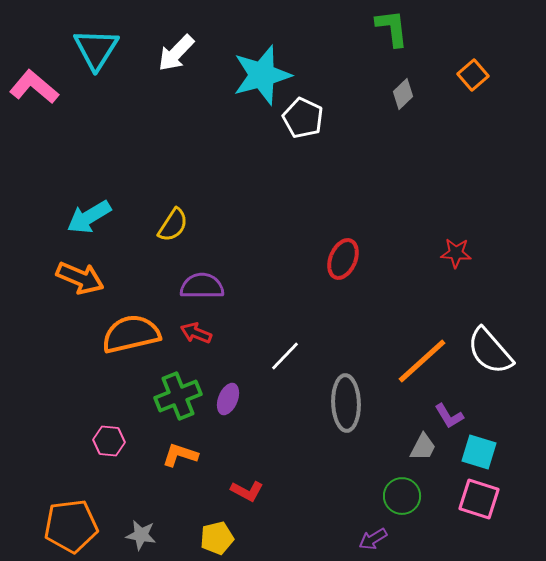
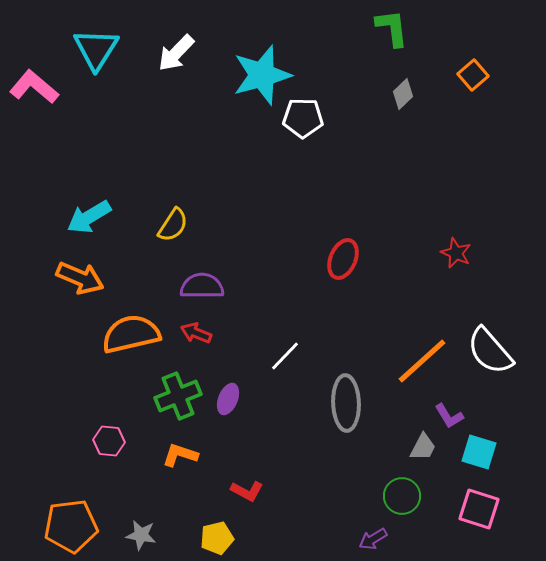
white pentagon: rotated 24 degrees counterclockwise
red star: rotated 20 degrees clockwise
pink square: moved 10 px down
